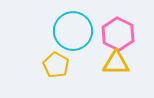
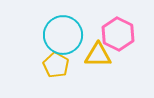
cyan circle: moved 10 px left, 4 px down
yellow triangle: moved 18 px left, 8 px up
